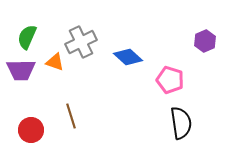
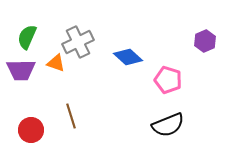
gray cross: moved 3 px left
orange triangle: moved 1 px right, 1 px down
pink pentagon: moved 2 px left
black semicircle: moved 13 px left, 2 px down; rotated 76 degrees clockwise
